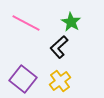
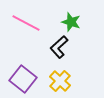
green star: rotated 12 degrees counterclockwise
yellow cross: rotated 10 degrees counterclockwise
